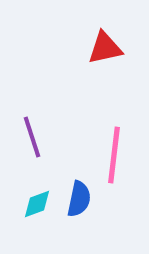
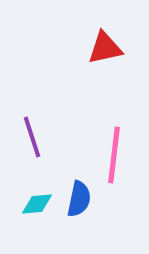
cyan diamond: rotated 16 degrees clockwise
